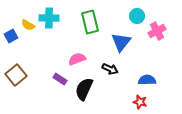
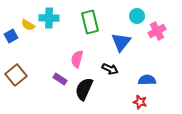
pink semicircle: rotated 54 degrees counterclockwise
